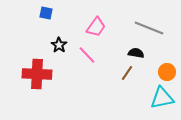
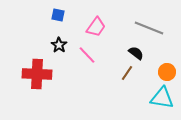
blue square: moved 12 px right, 2 px down
black semicircle: rotated 28 degrees clockwise
cyan triangle: rotated 20 degrees clockwise
